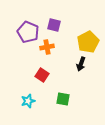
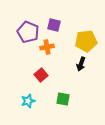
yellow pentagon: moved 2 px left, 1 px up; rotated 20 degrees clockwise
red square: moved 1 px left; rotated 16 degrees clockwise
